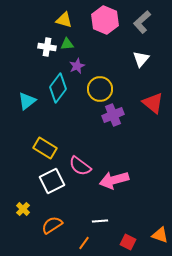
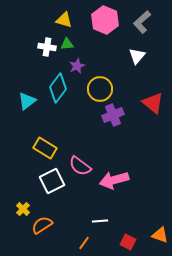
white triangle: moved 4 px left, 3 px up
orange semicircle: moved 10 px left
